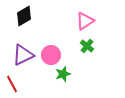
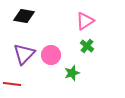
black diamond: rotated 40 degrees clockwise
purple triangle: moved 1 px right, 1 px up; rotated 20 degrees counterclockwise
green star: moved 9 px right, 1 px up
red line: rotated 54 degrees counterclockwise
